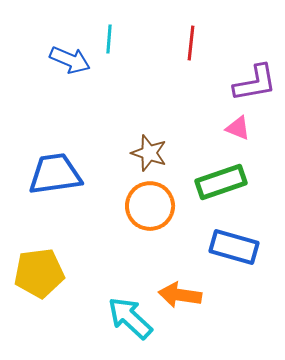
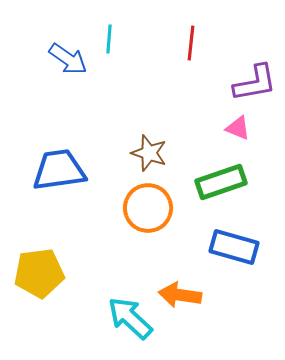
blue arrow: moved 2 px left, 1 px up; rotated 12 degrees clockwise
blue trapezoid: moved 4 px right, 4 px up
orange circle: moved 2 px left, 2 px down
